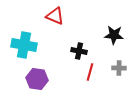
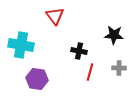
red triangle: rotated 30 degrees clockwise
cyan cross: moved 3 px left
